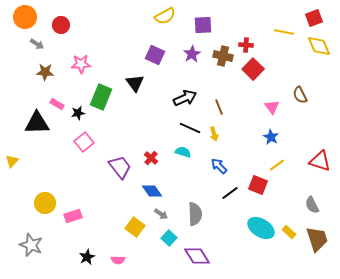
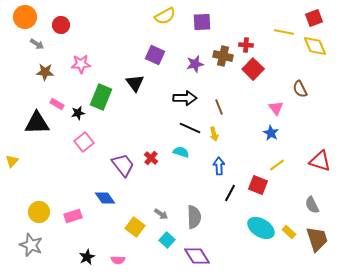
purple square at (203, 25): moved 1 px left, 3 px up
yellow diamond at (319, 46): moved 4 px left
purple star at (192, 54): moved 3 px right, 10 px down; rotated 18 degrees clockwise
brown semicircle at (300, 95): moved 6 px up
black arrow at (185, 98): rotated 25 degrees clockwise
pink triangle at (272, 107): moved 4 px right, 1 px down
blue star at (271, 137): moved 4 px up
cyan semicircle at (183, 152): moved 2 px left
blue arrow at (219, 166): rotated 42 degrees clockwise
purple trapezoid at (120, 167): moved 3 px right, 2 px up
blue diamond at (152, 191): moved 47 px left, 7 px down
black line at (230, 193): rotated 24 degrees counterclockwise
yellow circle at (45, 203): moved 6 px left, 9 px down
gray semicircle at (195, 214): moved 1 px left, 3 px down
cyan square at (169, 238): moved 2 px left, 2 px down
